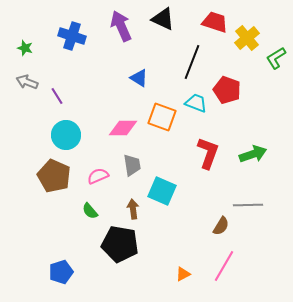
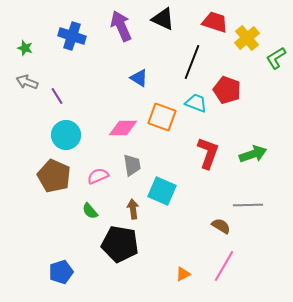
brown semicircle: rotated 90 degrees counterclockwise
